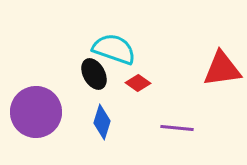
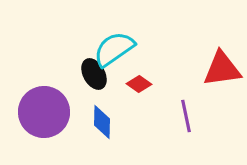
cyan semicircle: rotated 54 degrees counterclockwise
red diamond: moved 1 px right, 1 px down
purple circle: moved 8 px right
blue diamond: rotated 16 degrees counterclockwise
purple line: moved 9 px right, 12 px up; rotated 72 degrees clockwise
